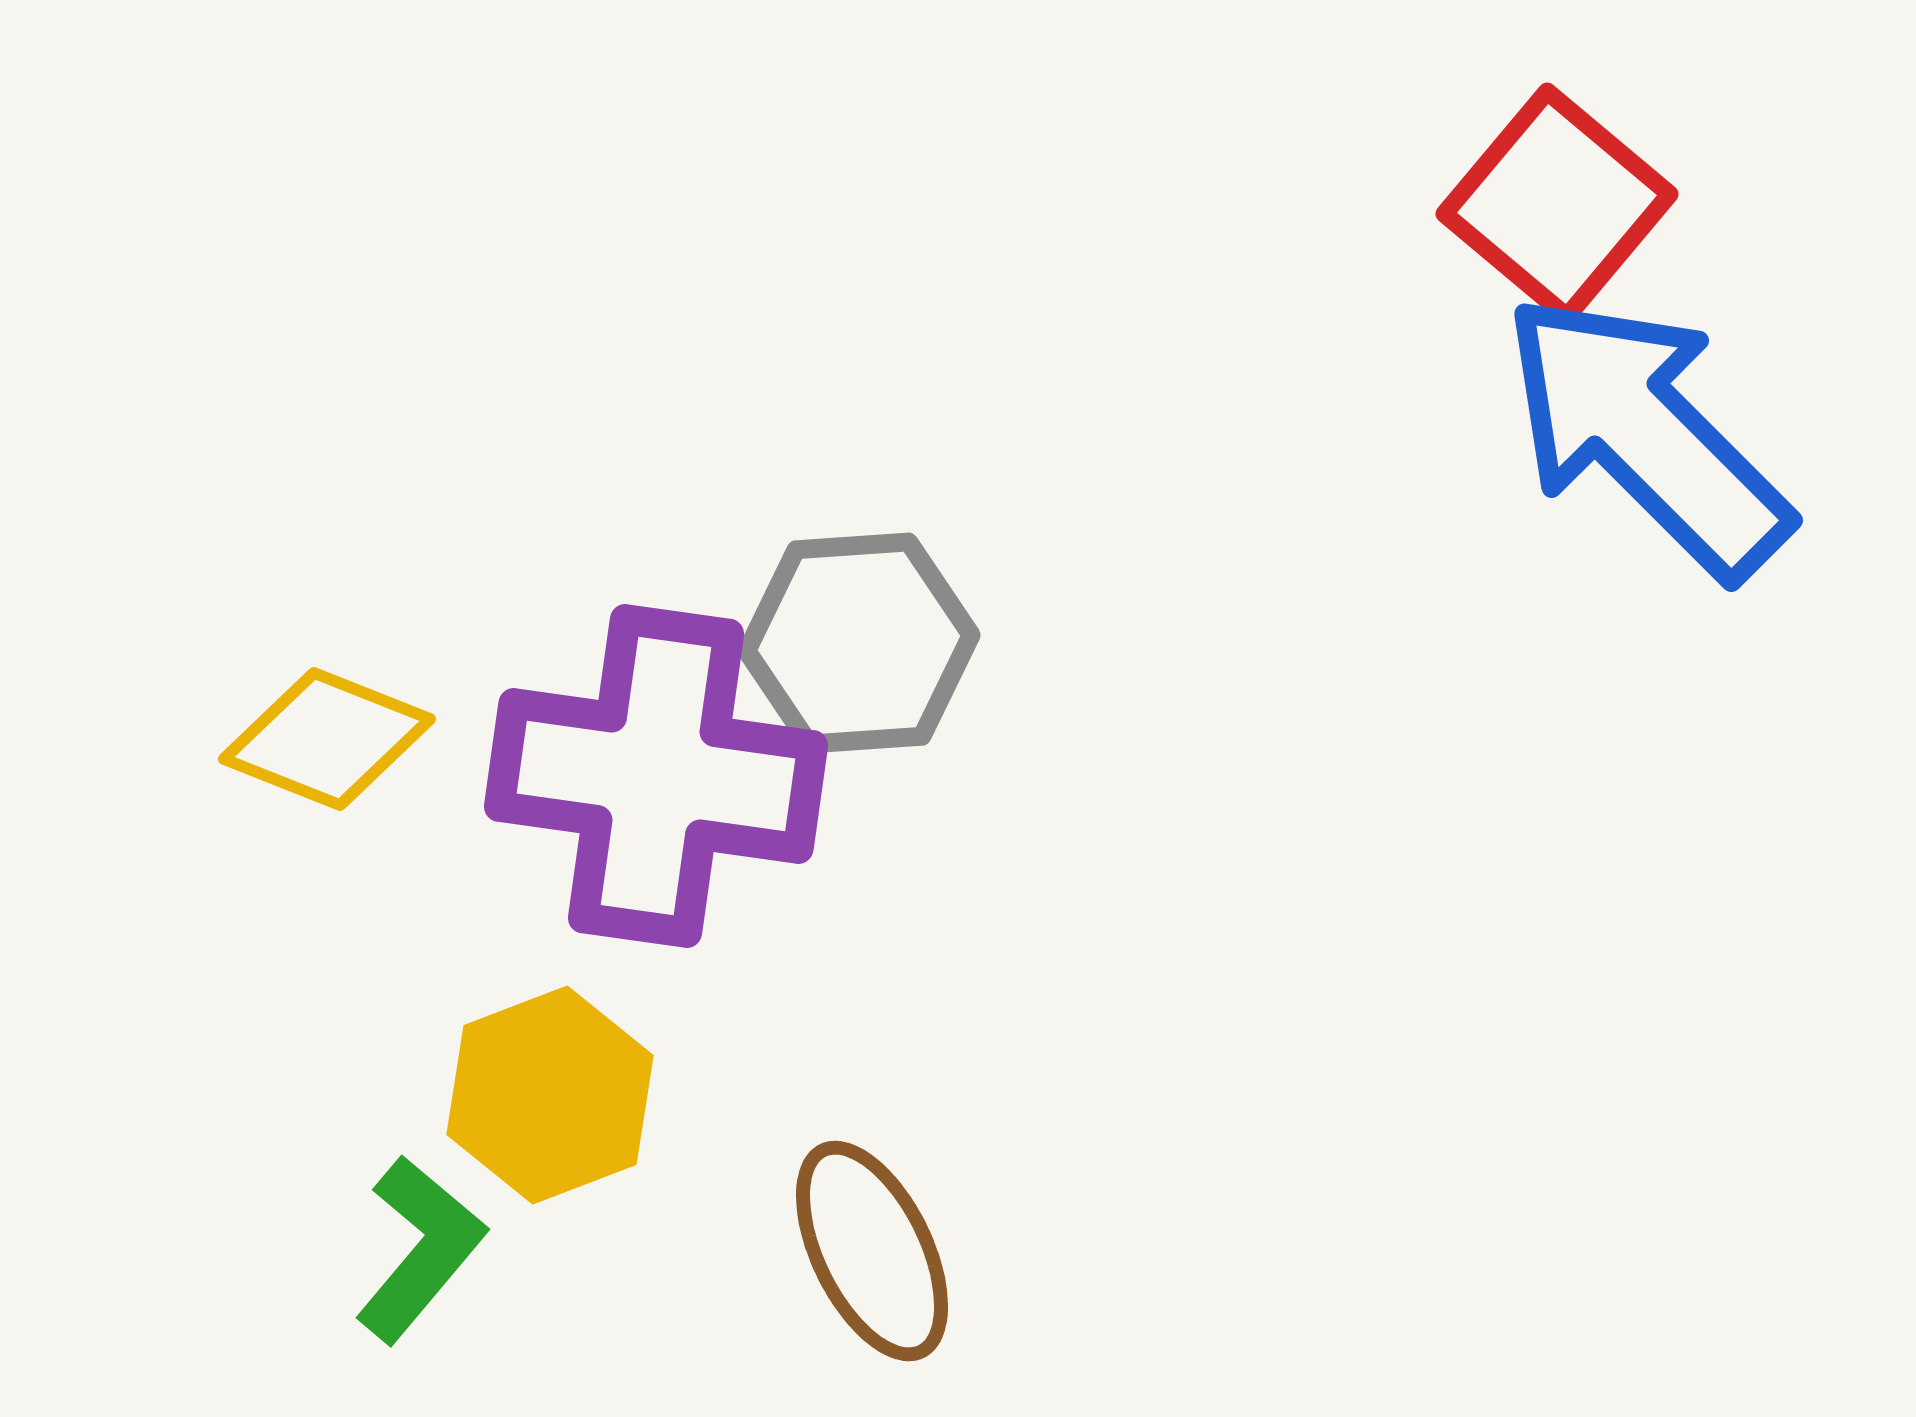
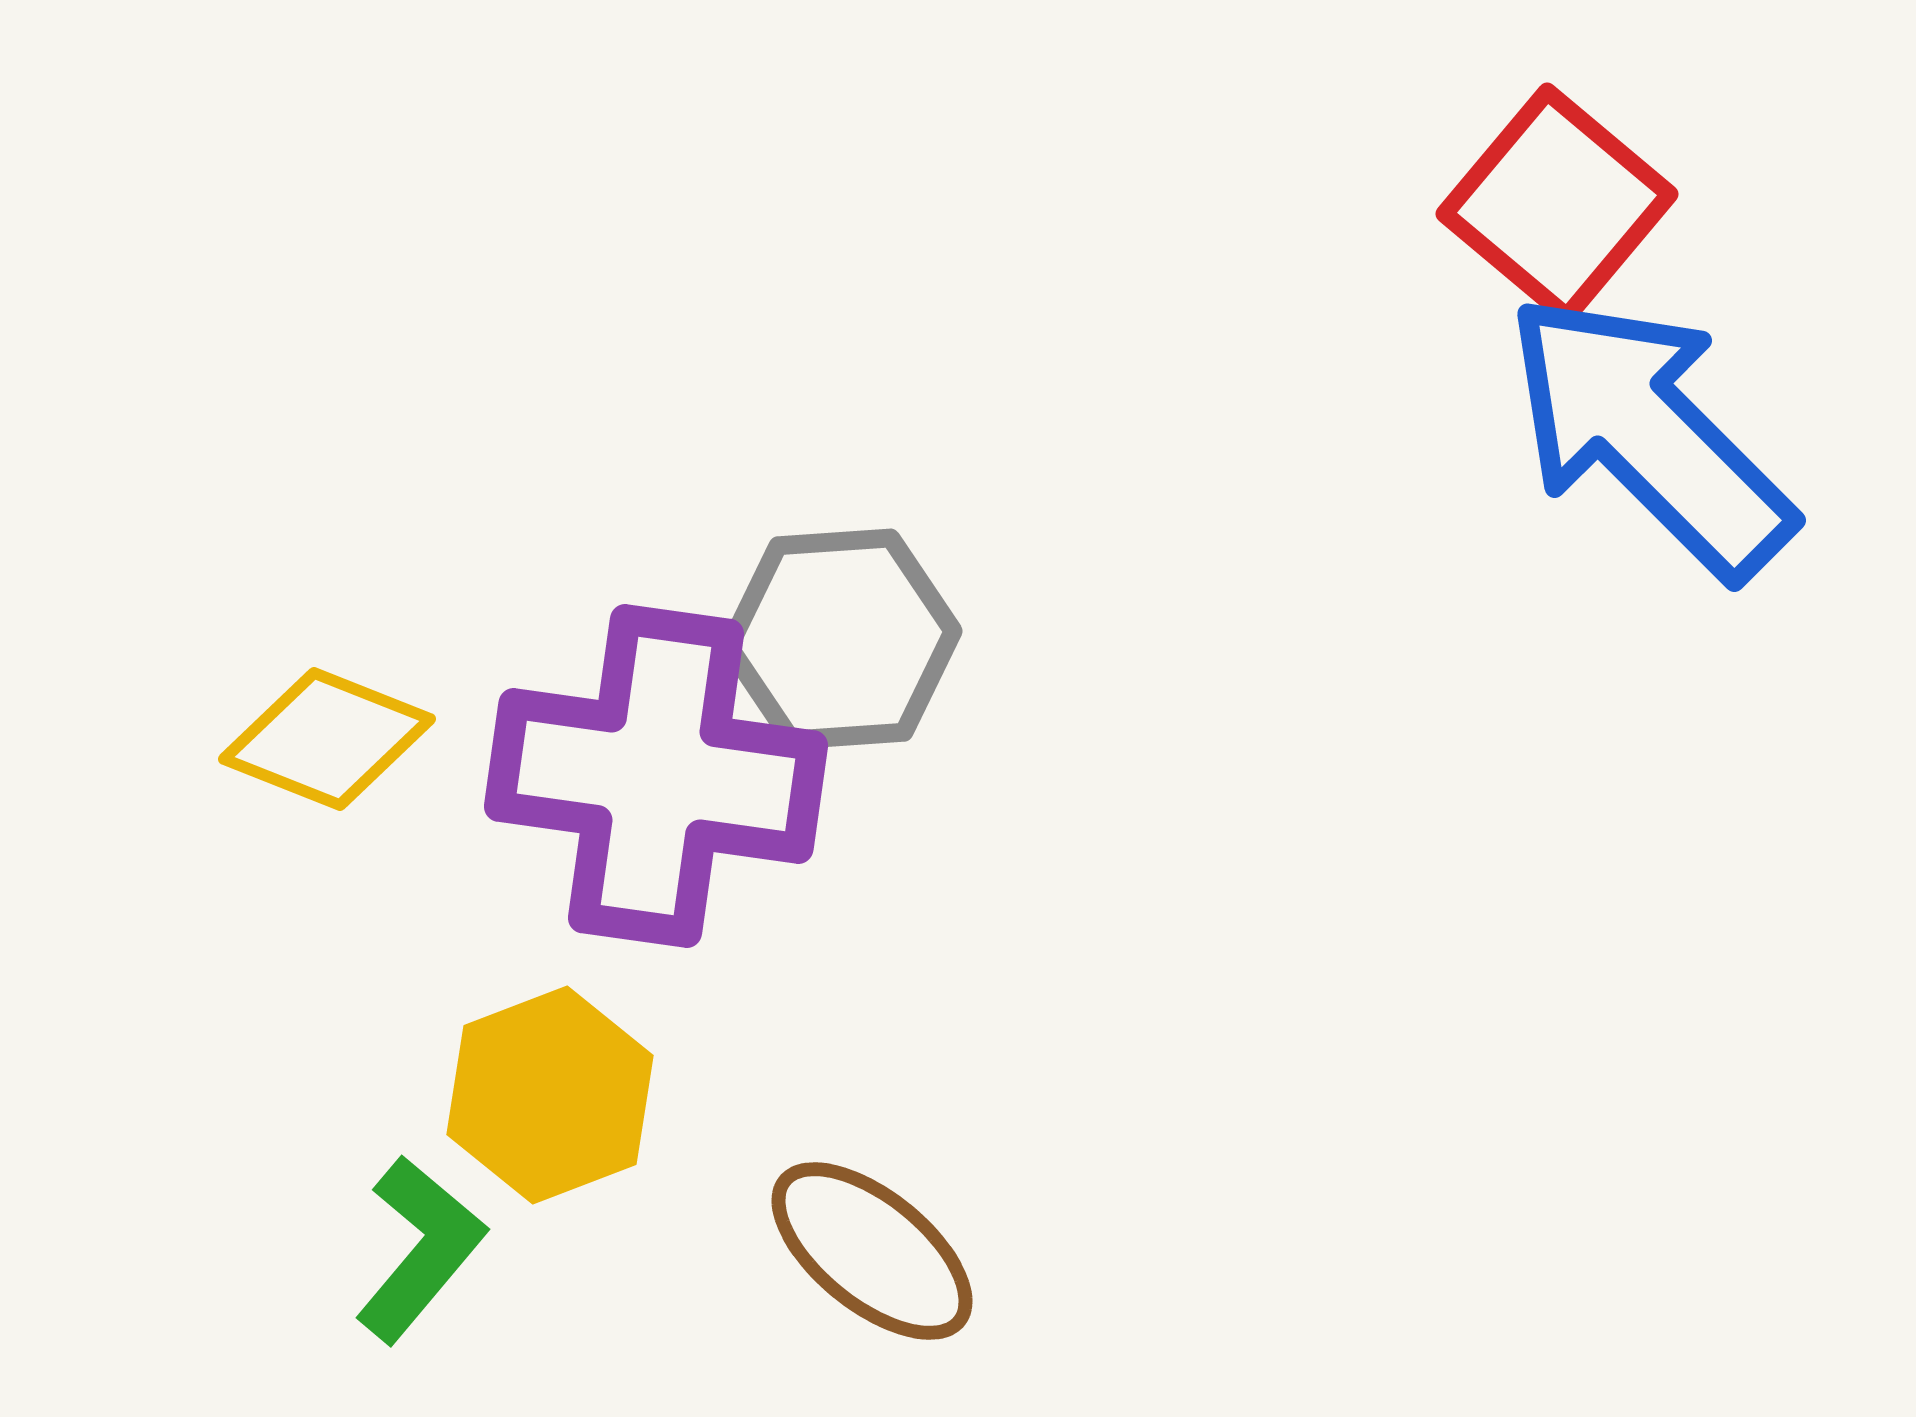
blue arrow: moved 3 px right
gray hexagon: moved 18 px left, 4 px up
brown ellipse: rotated 25 degrees counterclockwise
